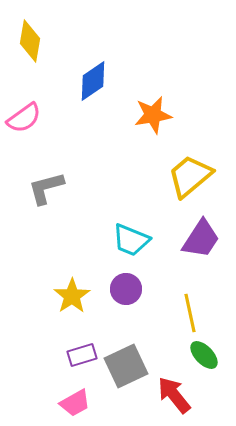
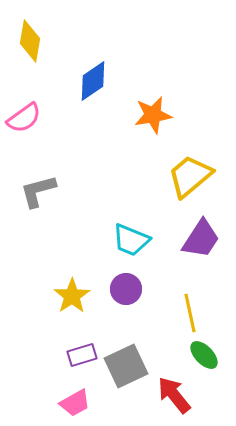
gray L-shape: moved 8 px left, 3 px down
